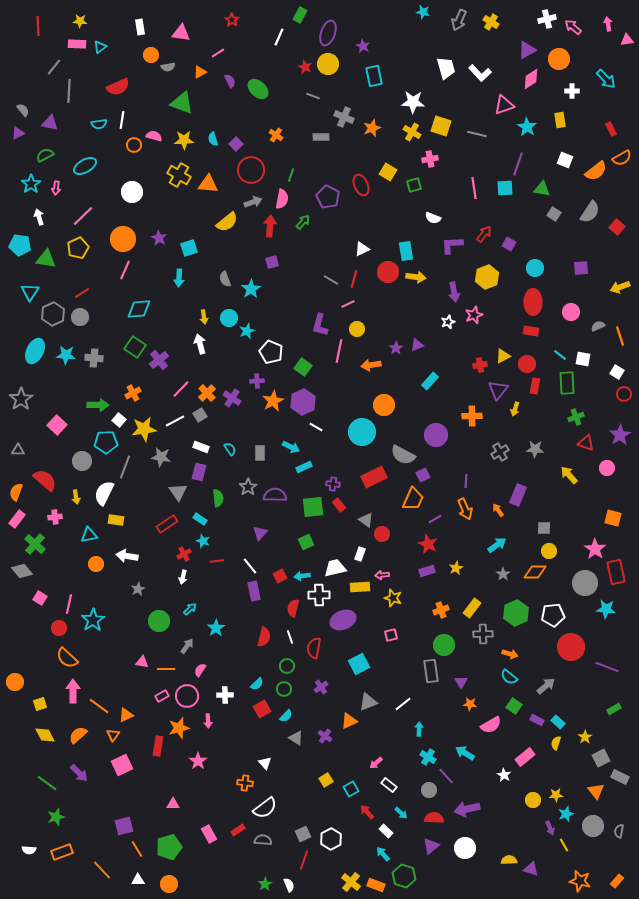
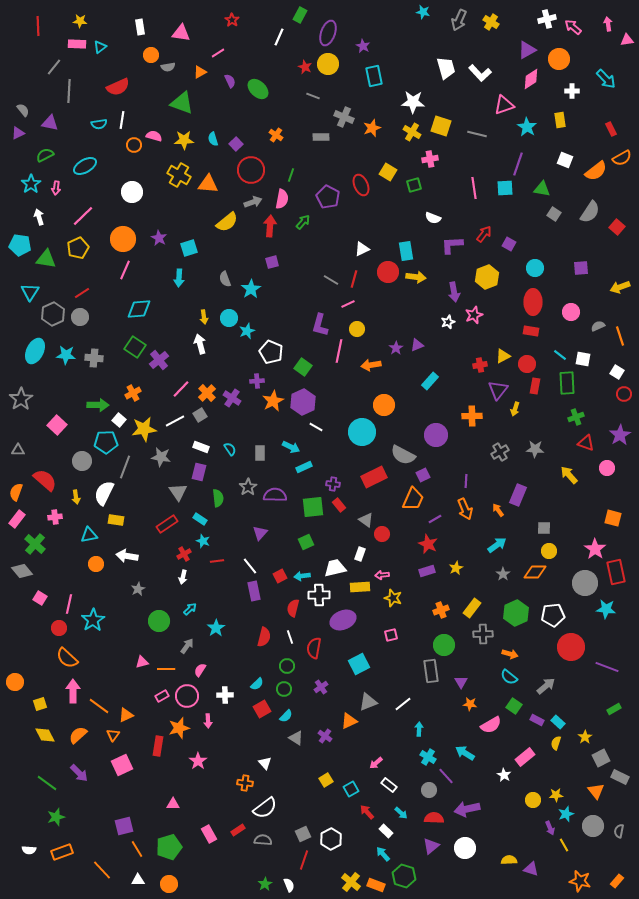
pink triangle at (142, 662): rotated 24 degrees counterclockwise
